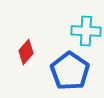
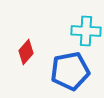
blue pentagon: rotated 27 degrees clockwise
